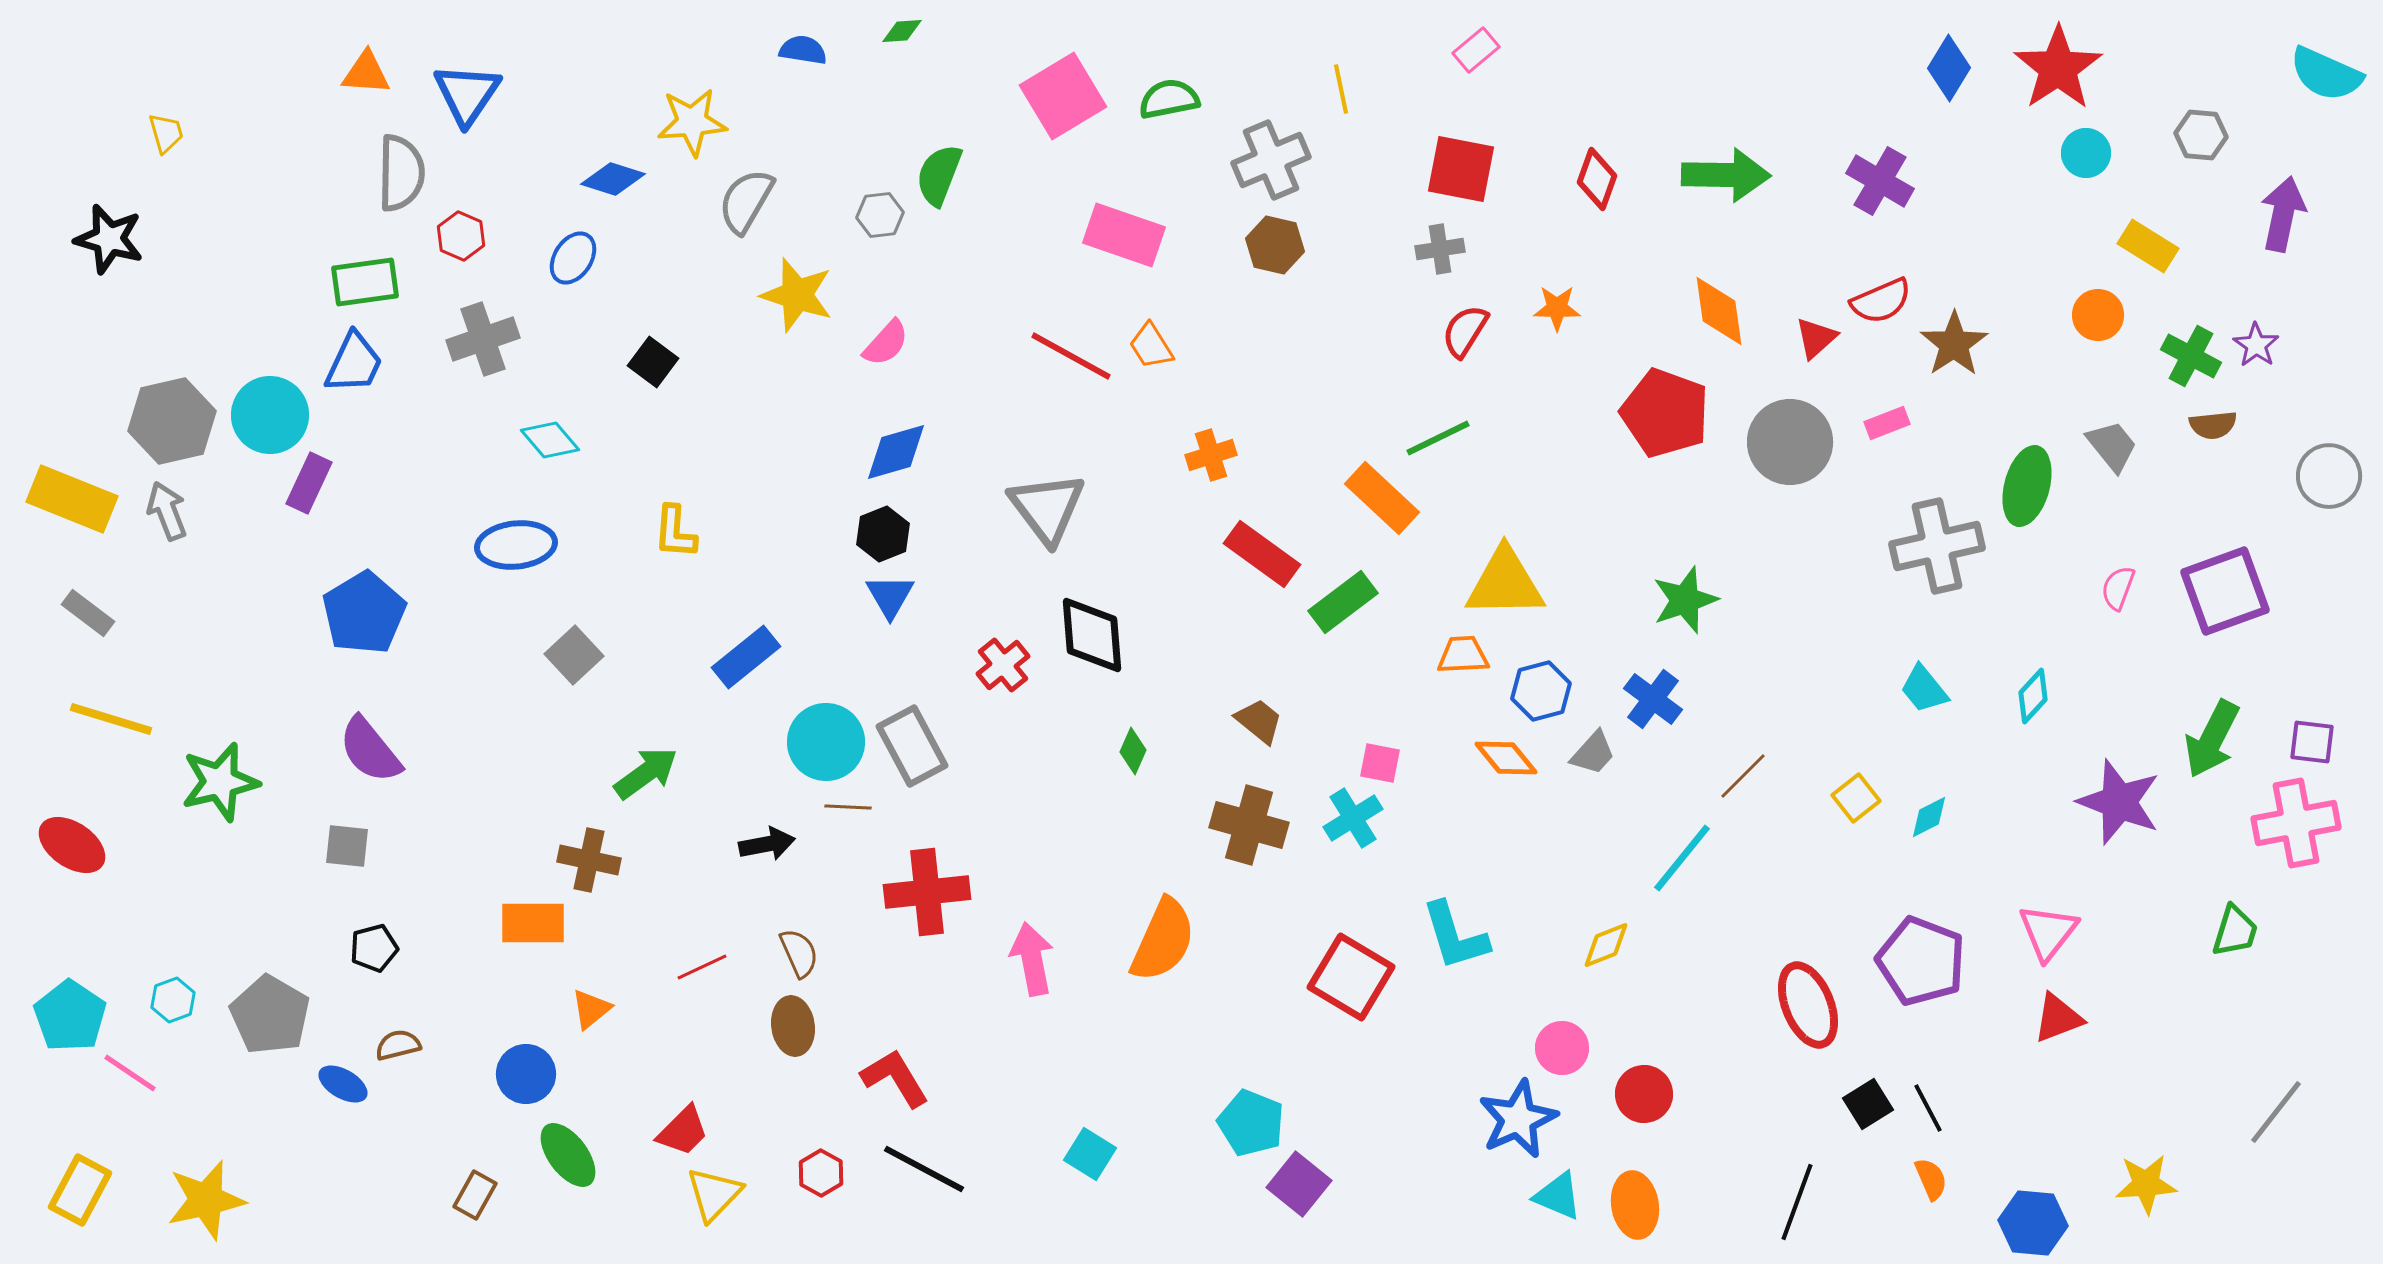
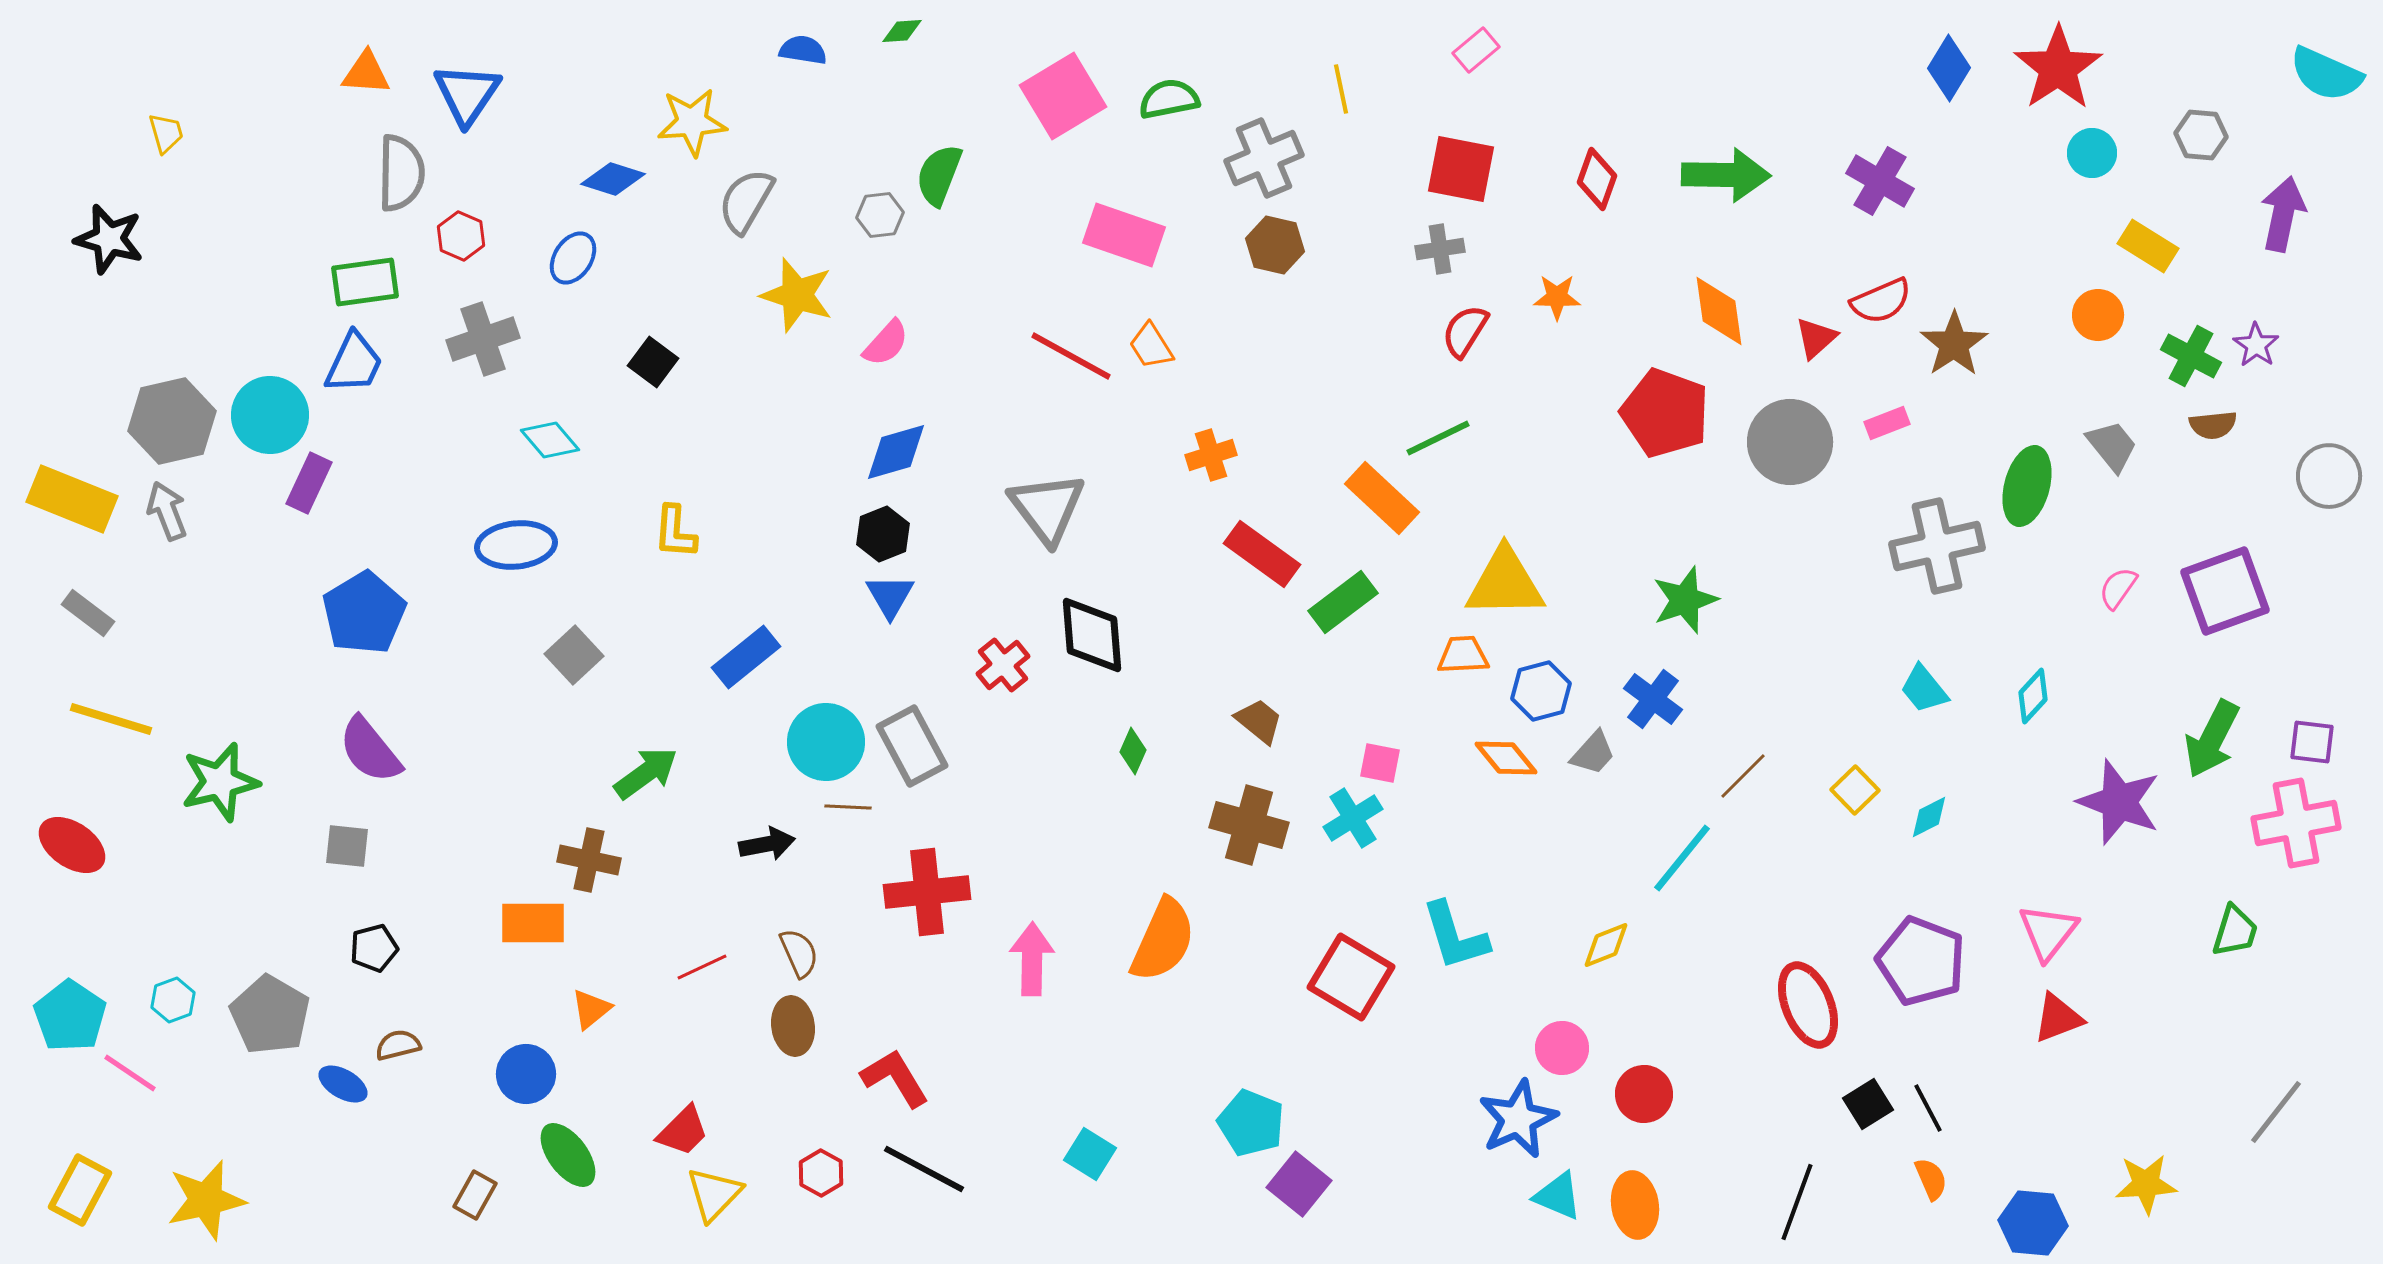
cyan circle at (2086, 153): moved 6 px right
gray cross at (1271, 160): moved 7 px left, 2 px up
orange star at (1557, 308): moved 11 px up
pink semicircle at (2118, 588): rotated 15 degrees clockwise
yellow square at (1856, 798): moved 1 px left, 8 px up; rotated 6 degrees counterclockwise
pink arrow at (1032, 959): rotated 12 degrees clockwise
